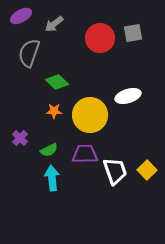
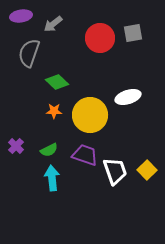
purple ellipse: rotated 20 degrees clockwise
gray arrow: moved 1 px left
white ellipse: moved 1 px down
purple cross: moved 4 px left, 8 px down
purple trapezoid: moved 1 px down; rotated 20 degrees clockwise
